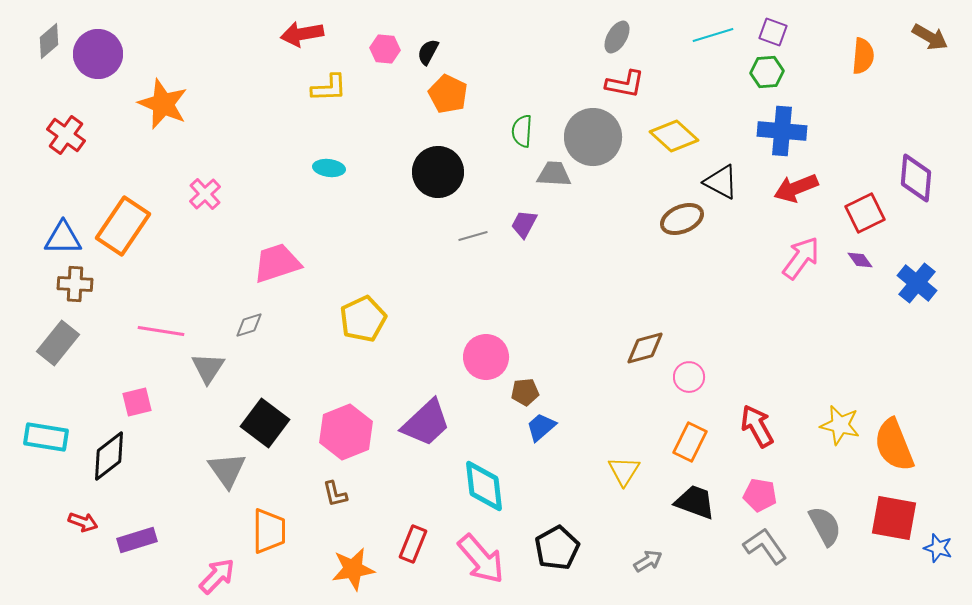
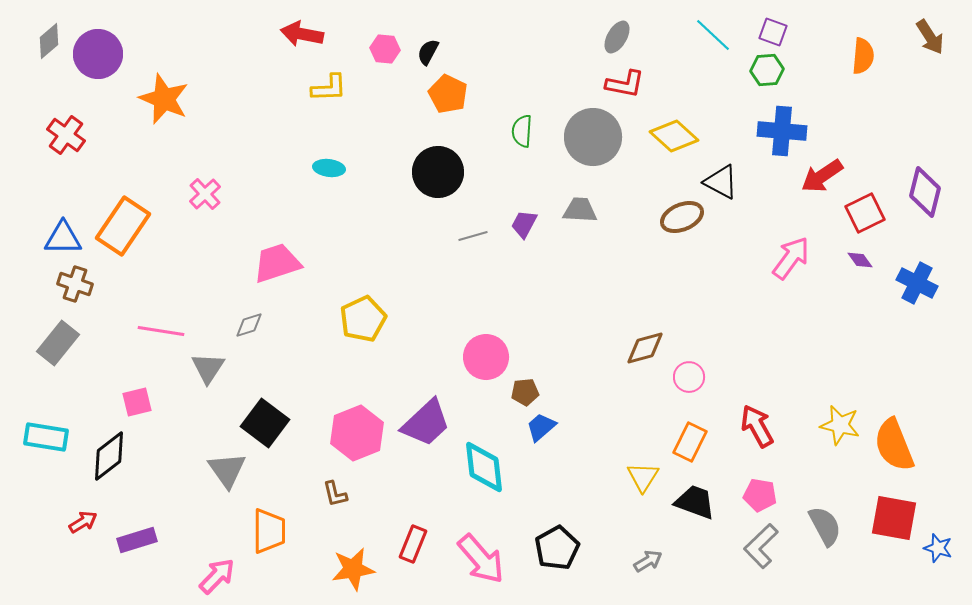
red arrow at (302, 34): rotated 21 degrees clockwise
cyan line at (713, 35): rotated 60 degrees clockwise
brown arrow at (930, 37): rotated 27 degrees clockwise
green hexagon at (767, 72): moved 2 px up
orange star at (163, 104): moved 1 px right, 5 px up
gray trapezoid at (554, 174): moved 26 px right, 36 px down
purple diamond at (916, 178): moved 9 px right, 14 px down; rotated 9 degrees clockwise
red arrow at (796, 188): moved 26 px right, 12 px up; rotated 12 degrees counterclockwise
brown ellipse at (682, 219): moved 2 px up
pink arrow at (801, 258): moved 10 px left
blue cross at (917, 283): rotated 12 degrees counterclockwise
brown cross at (75, 284): rotated 16 degrees clockwise
pink hexagon at (346, 432): moved 11 px right, 1 px down
yellow triangle at (624, 471): moved 19 px right, 6 px down
cyan diamond at (484, 486): moved 19 px up
red arrow at (83, 522): rotated 52 degrees counterclockwise
gray L-shape at (765, 546): moved 4 px left; rotated 99 degrees counterclockwise
